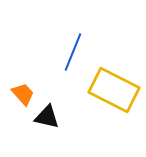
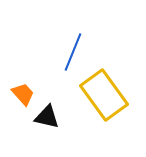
yellow rectangle: moved 10 px left, 5 px down; rotated 27 degrees clockwise
